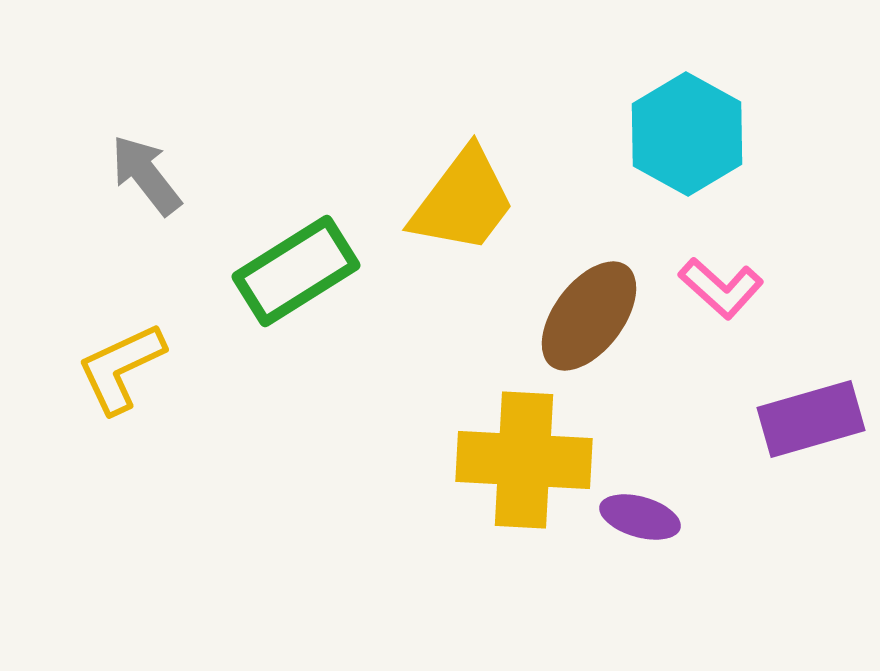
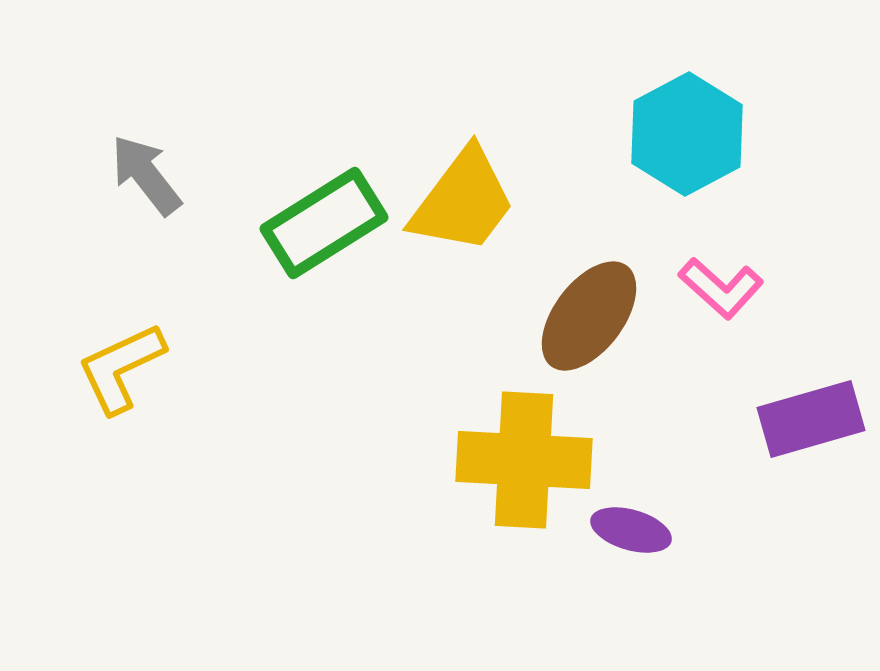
cyan hexagon: rotated 3 degrees clockwise
green rectangle: moved 28 px right, 48 px up
purple ellipse: moved 9 px left, 13 px down
